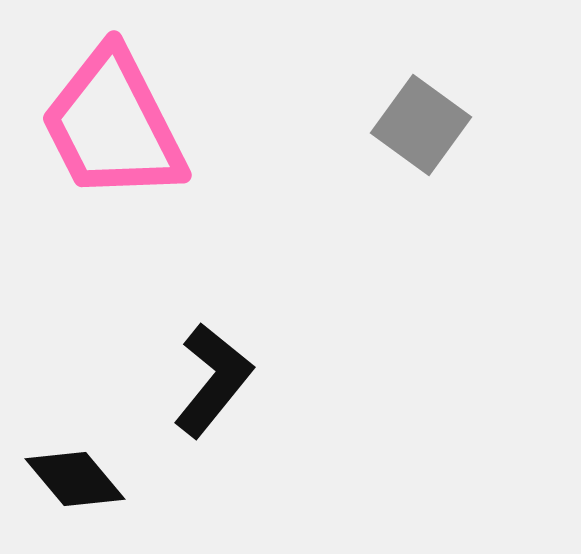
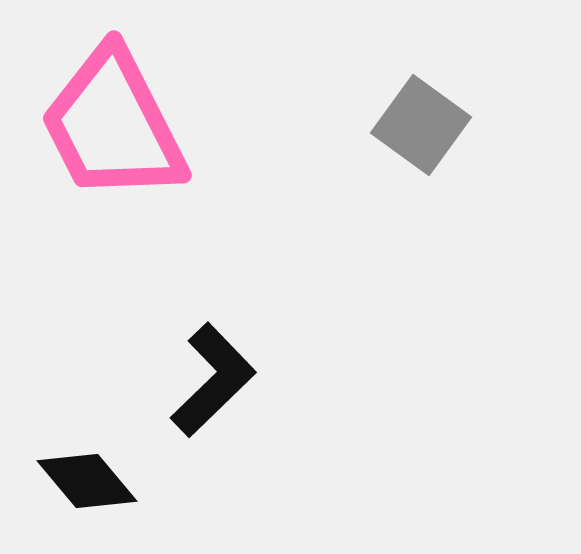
black L-shape: rotated 7 degrees clockwise
black diamond: moved 12 px right, 2 px down
